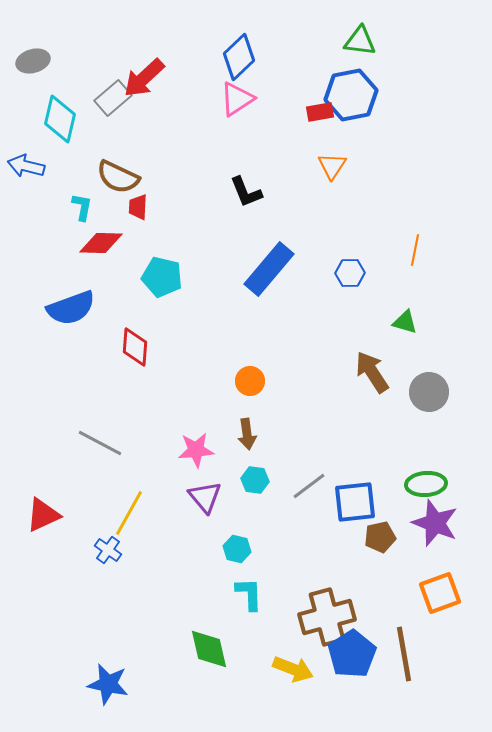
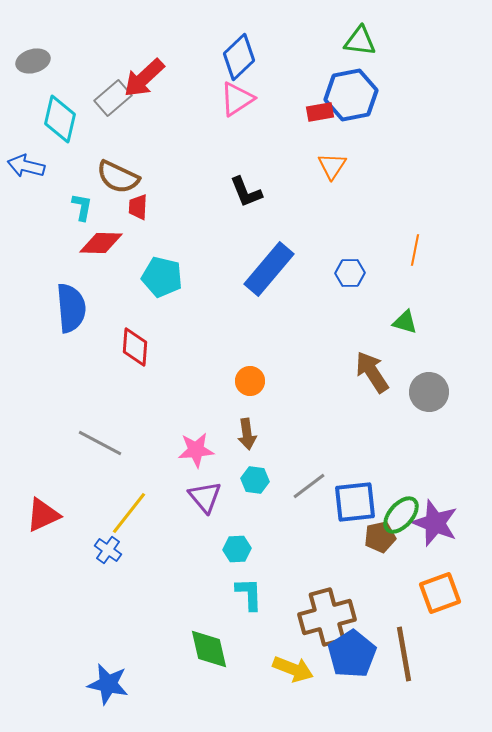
blue semicircle at (71, 308): rotated 75 degrees counterclockwise
green ellipse at (426, 484): moved 25 px left, 31 px down; rotated 45 degrees counterclockwise
yellow line at (129, 513): rotated 9 degrees clockwise
cyan hexagon at (237, 549): rotated 16 degrees counterclockwise
